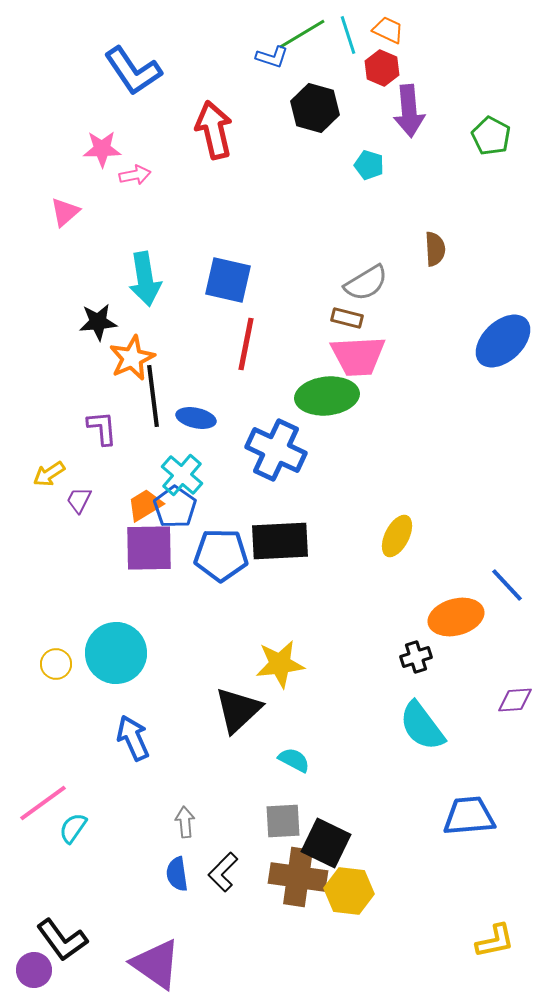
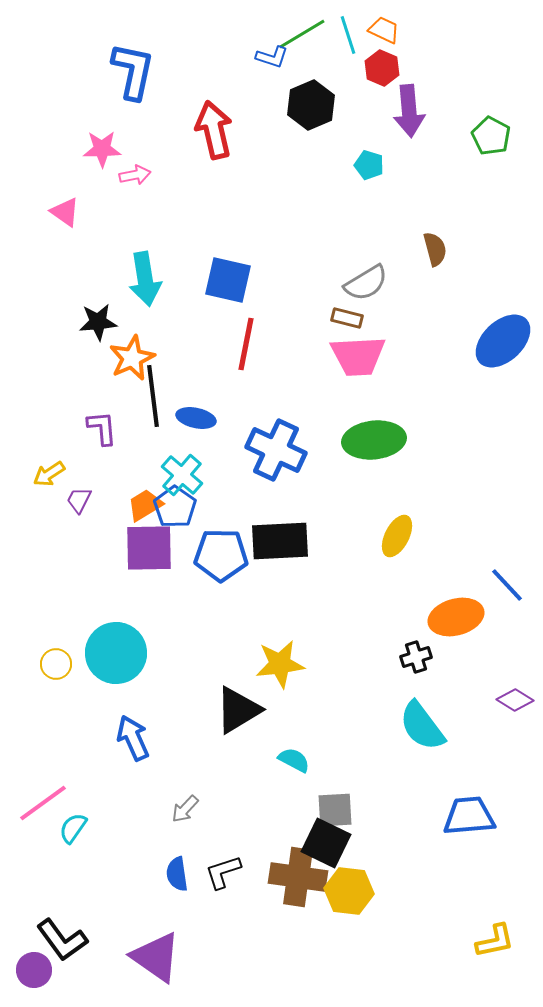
orange trapezoid at (388, 30): moved 4 px left
blue L-shape at (133, 71): rotated 134 degrees counterclockwise
black hexagon at (315, 108): moved 4 px left, 3 px up; rotated 21 degrees clockwise
pink triangle at (65, 212): rotated 44 degrees counterclockwise
brown semicircle at (435, 249): rotated 12 degrees counterclockwise
green ellipse at (327, 396): moved 47 px right, 44 px down
purple diamond at (515, 700): rotated 36 degrees clockwise
black triangle at (238, 710): rotated 12 degrees clockwise
gray square at (283, 821): moved 52 px right, 11 px up
gray arrow at (185, 822): moved 13 px up; rotated 132 degrees counterclockwise
black L-shape at (223, 872): rotated 27 degrees clockwise
purple triangle at (156, 964): moved 7 px up
